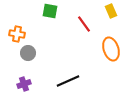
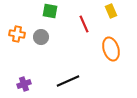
red line: rotated 12 degrees clockwise
gray circle: moved 13 px right, 16 px up
